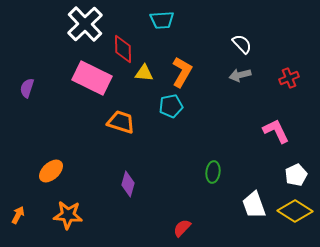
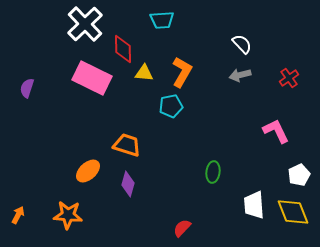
red cross: rotated 12 degrees counterclockwise
orange trapezoid: moved 6 px right, 23 px down
orange ellipse: moved 37 px right
white pentagon: moved 3 px right
white trapezoid: rotated 16 degrees clockwise
yellow diamond: moved 2 px left, 1 px down; rotated 36 degrees clockwise
